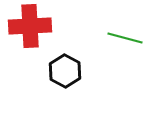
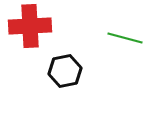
black hexagon: rotated 20 degrees clockwise
